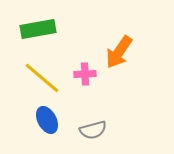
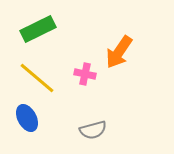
green rectangle: rotated 16 degrees counterclockwise
pink cross: rotated 15 degrees clockwise
yellow line: moved 5 px left
blue ellipse: moved 20 px left, 2 px up
